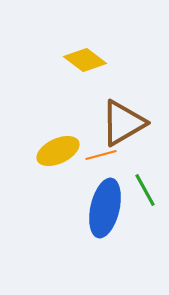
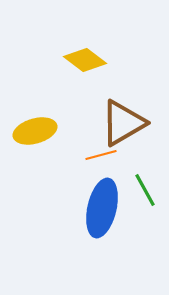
yellow ellipse: moved 23 px left, 20 px up; rotated 9 degrees clockwise
blue ellipse: moved 3 px left
